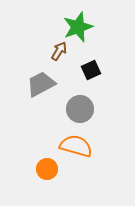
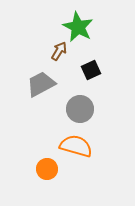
green star: rotated 24 degrees counterclockwise
